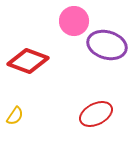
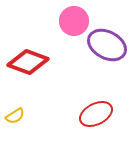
purple ellipse: rotated 12 degrees clockwise
red diamond: moved 1 px down
yellow semicircle: rotated 24 degrees clockwise
